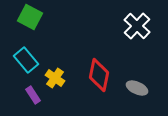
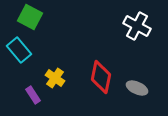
white cross: rotated 16 degrees counterclockwise
cyan rectangle: moved 7 px left, 10 px up
red diamond: moved 2 px right, 2 px down
